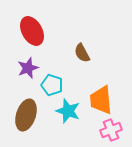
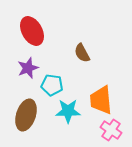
cyan pentagon: rotated 10 degrees counterclockwise
cyan star: rotated 20 degrees counterclockwise
pink cross: rotated 35 degrees counterclockwise
